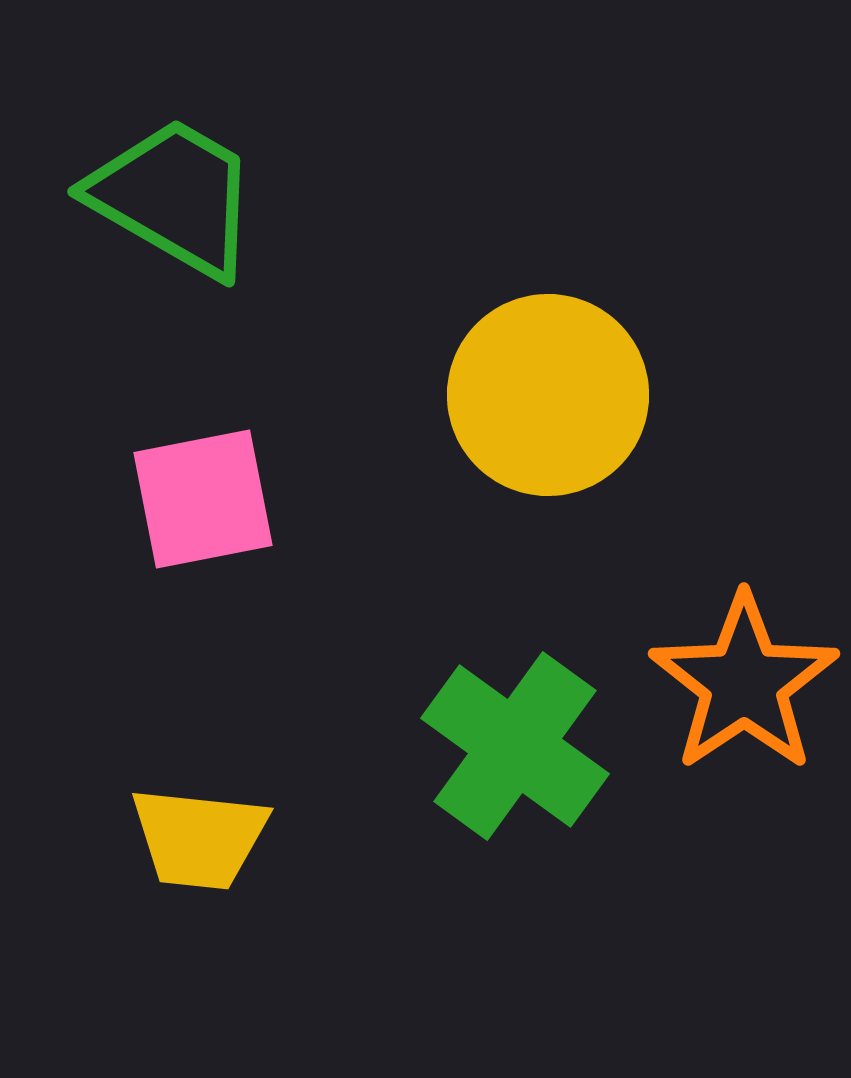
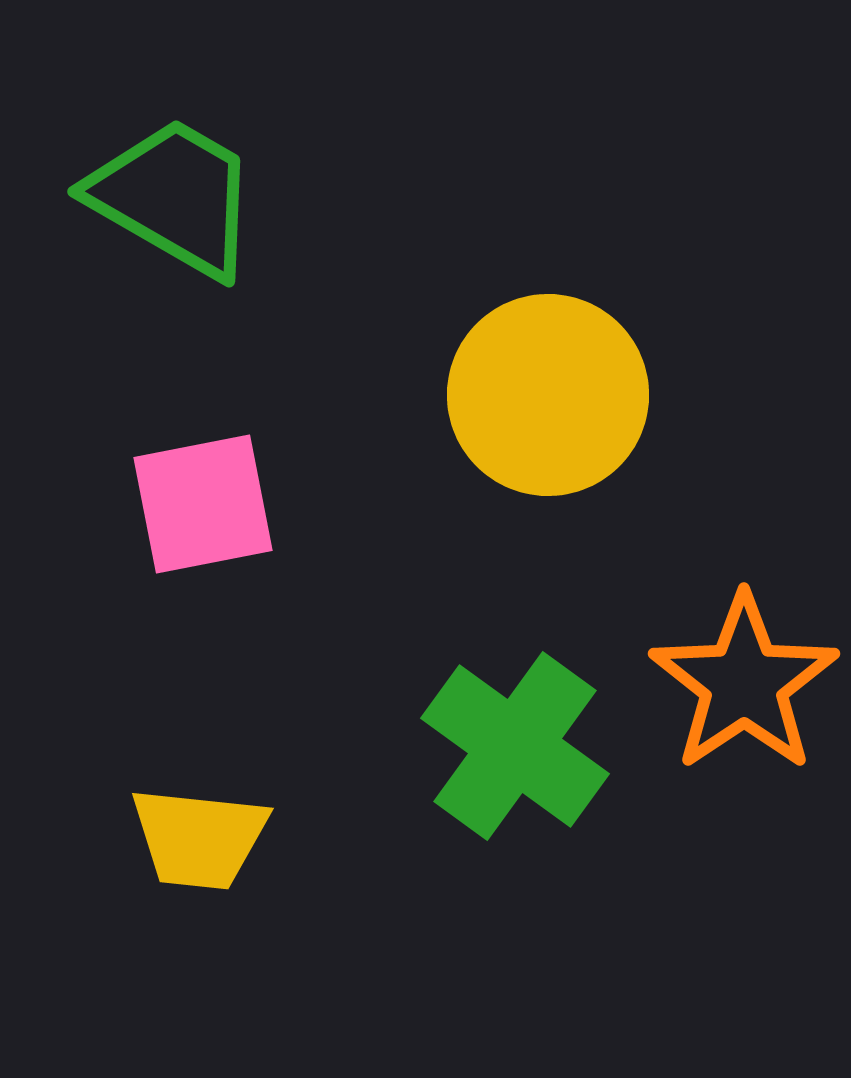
pink square: moved 5 px down
